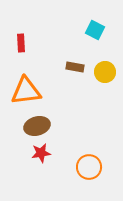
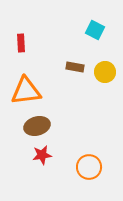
red star: moved 1 px right, 2 px down
